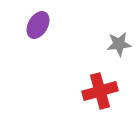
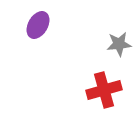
red cross: moved 4 px right, 1 px up
